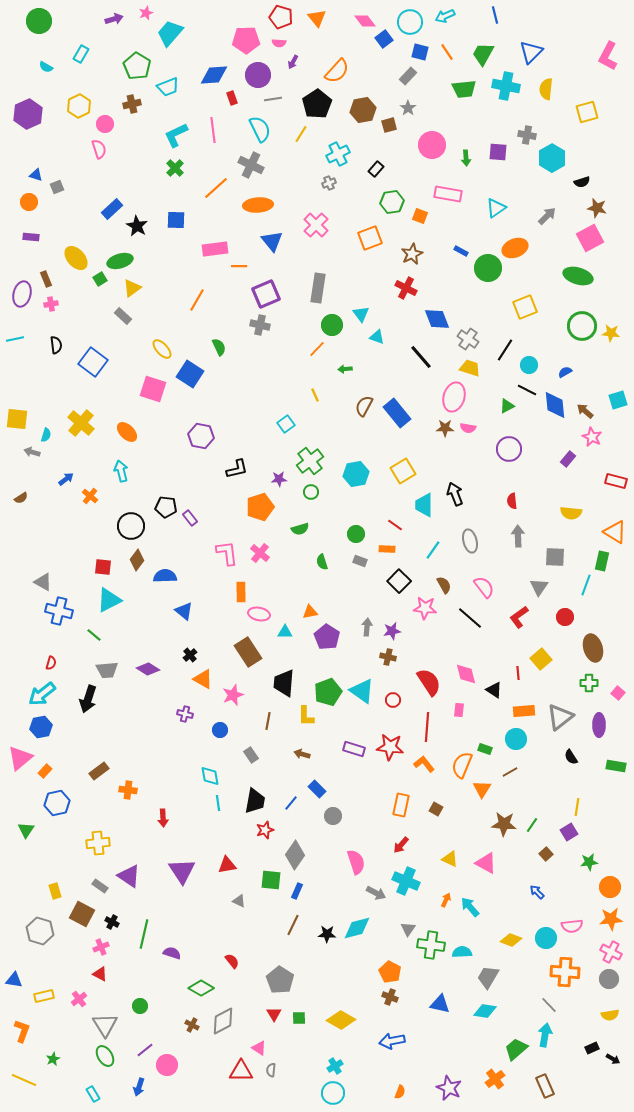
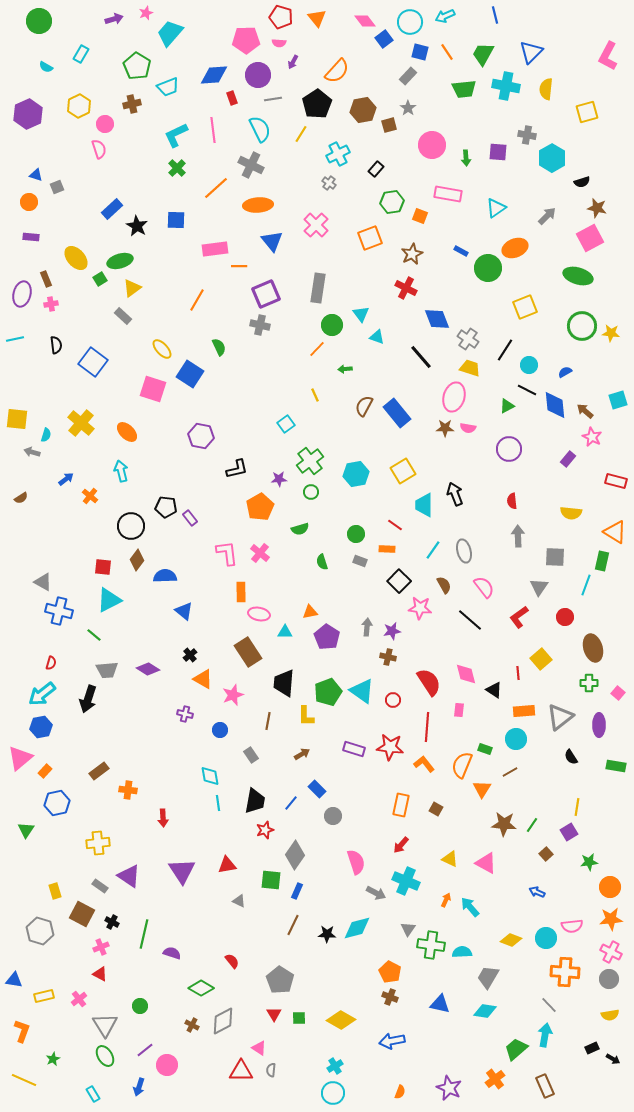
green cross at (175, 168): moved 2 px right
gray cross at (329, 183): rotated 32 degrees counterclockwise
orange pentagon at (260, 507): rotated 12 degrees counterclockwise
gray ellipse at (470, 541): moved 6 px left, 10 px down
pink star at (425, 608): moved 5 px left
black line at (470, 618): moved 2 px down
brown arrow at (302, 754): rotated 133 degrees clockwise
blue arrow at (537, 892): rotated 21 degrees counterclockwise
